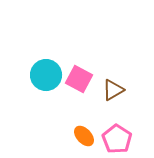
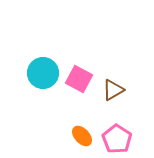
cyan circle: moved 3 px left, 2 px up
orange ellipse: moved 2 px left
